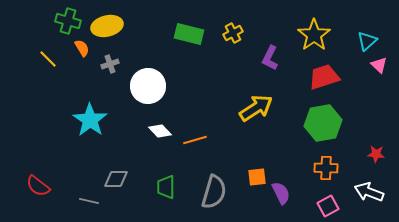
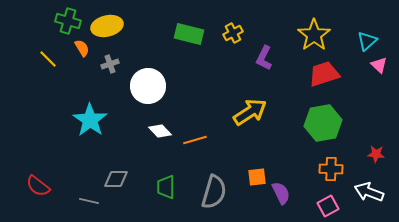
purple L-shape: moved 6 px left
red trapezoid: moved 3 px up
yellow arrow: moved 6 px left, 4 px down
orange cross: moved 5 px right, 1 px down
